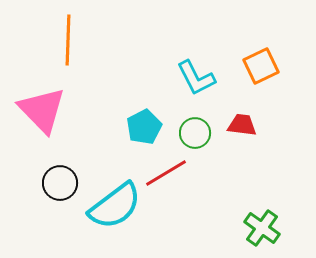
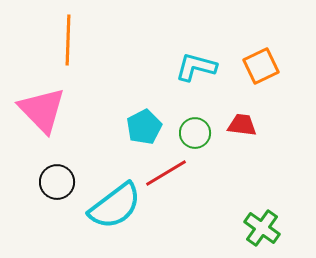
cyan L-shape: moved 11 px up; rotated 132 degrees clockwise
black circle: moved 3 px left, 1 px up
